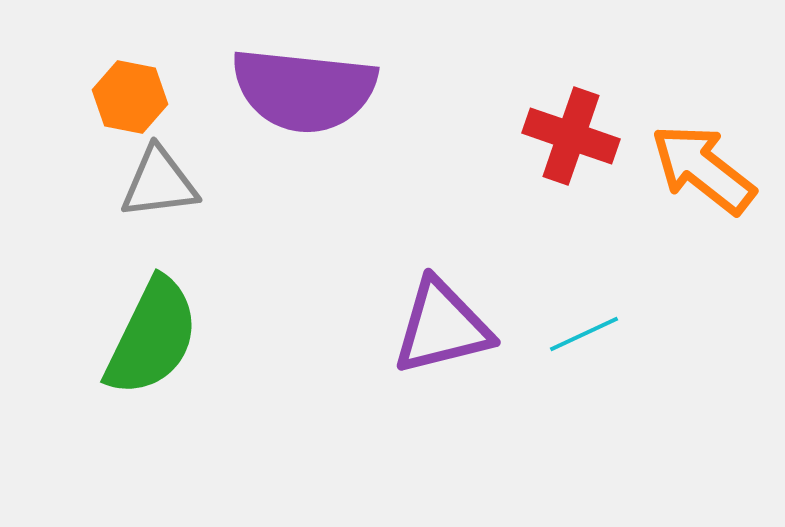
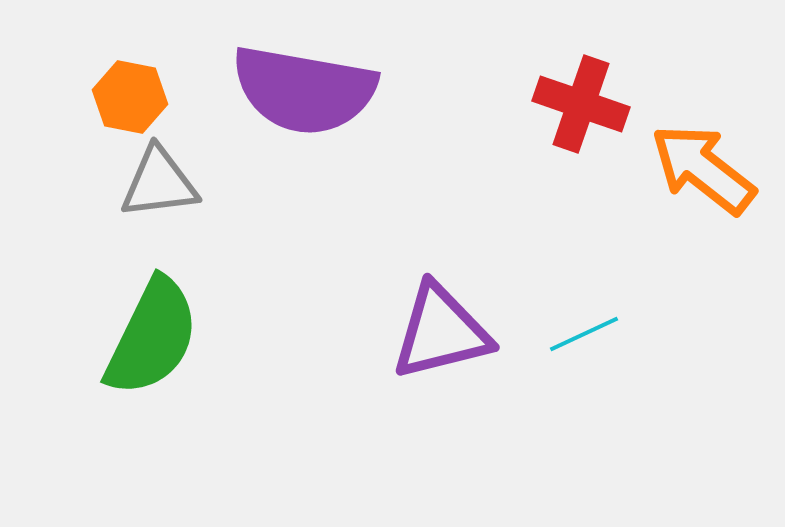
purple semicircle: rotated 4 degrees clockwise
red cross: moved 10 px right, 32 px up
purple triangle: moved 1 px left, 5 px down
